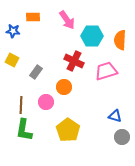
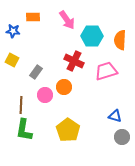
pink circle: moved 1 px left, 7 px up
